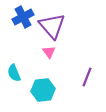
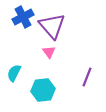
cyan semicircle: rotated 48 degrees clockwise
